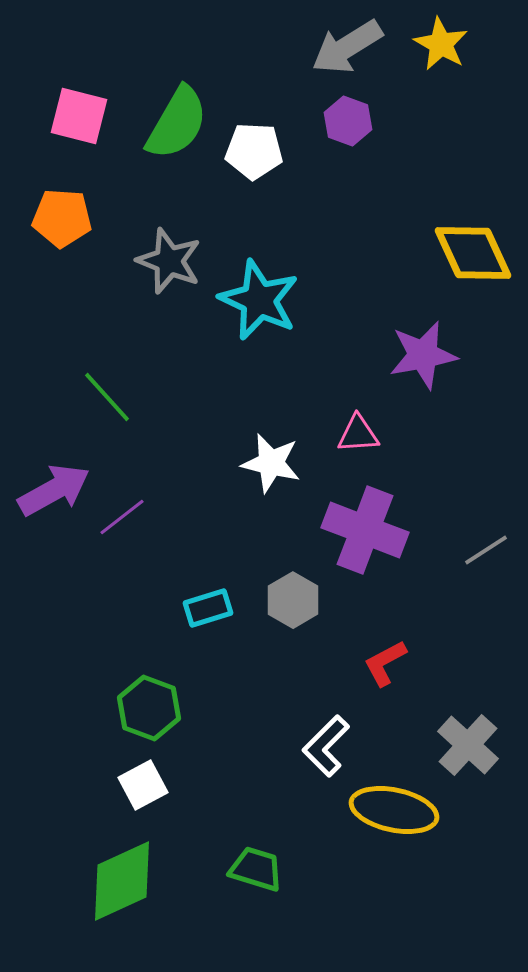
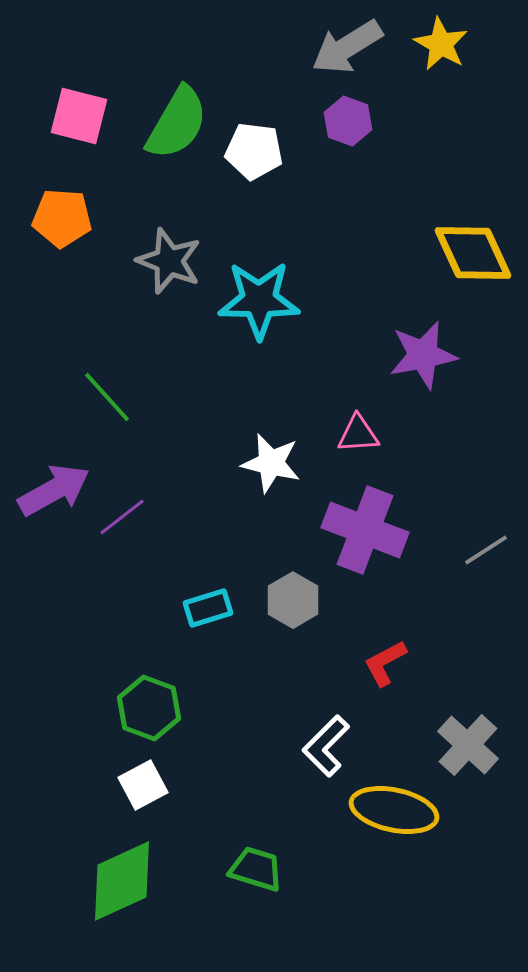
white pentagon: rotated 4 degrees clockwise
cyan star: rotated 24 degrees counterclockwise
